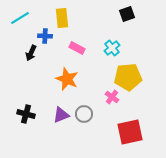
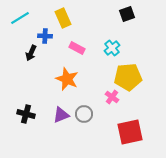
yellow rectangle: moved 1 px right; rotated 18 degrees counterclockwise
